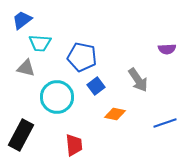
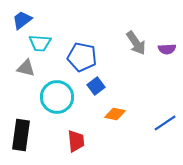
gray arrow: moved 2 px left, 37 px up
blue line: rotated 15 degrees counterclockwise
black rectangle: rotated 20 degrees counterclockwise
red trapezoid: moved 2 px right, 4 px up
